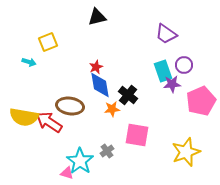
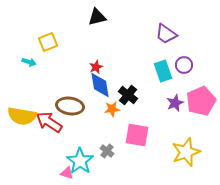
purple star: moved 3 px right, 19 px down; rotated 18 degrees counterclockwise
yellow semicircle: moved 2 px left, 1 px up
gray cross: rotated 16 degrees counterclockwise
